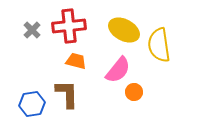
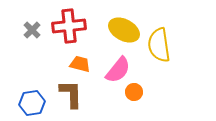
orange trapezoid: moved 4 px right, 3 px down
brown L-shape: moved 4 px right
blue hexagon: moved 1 px up
